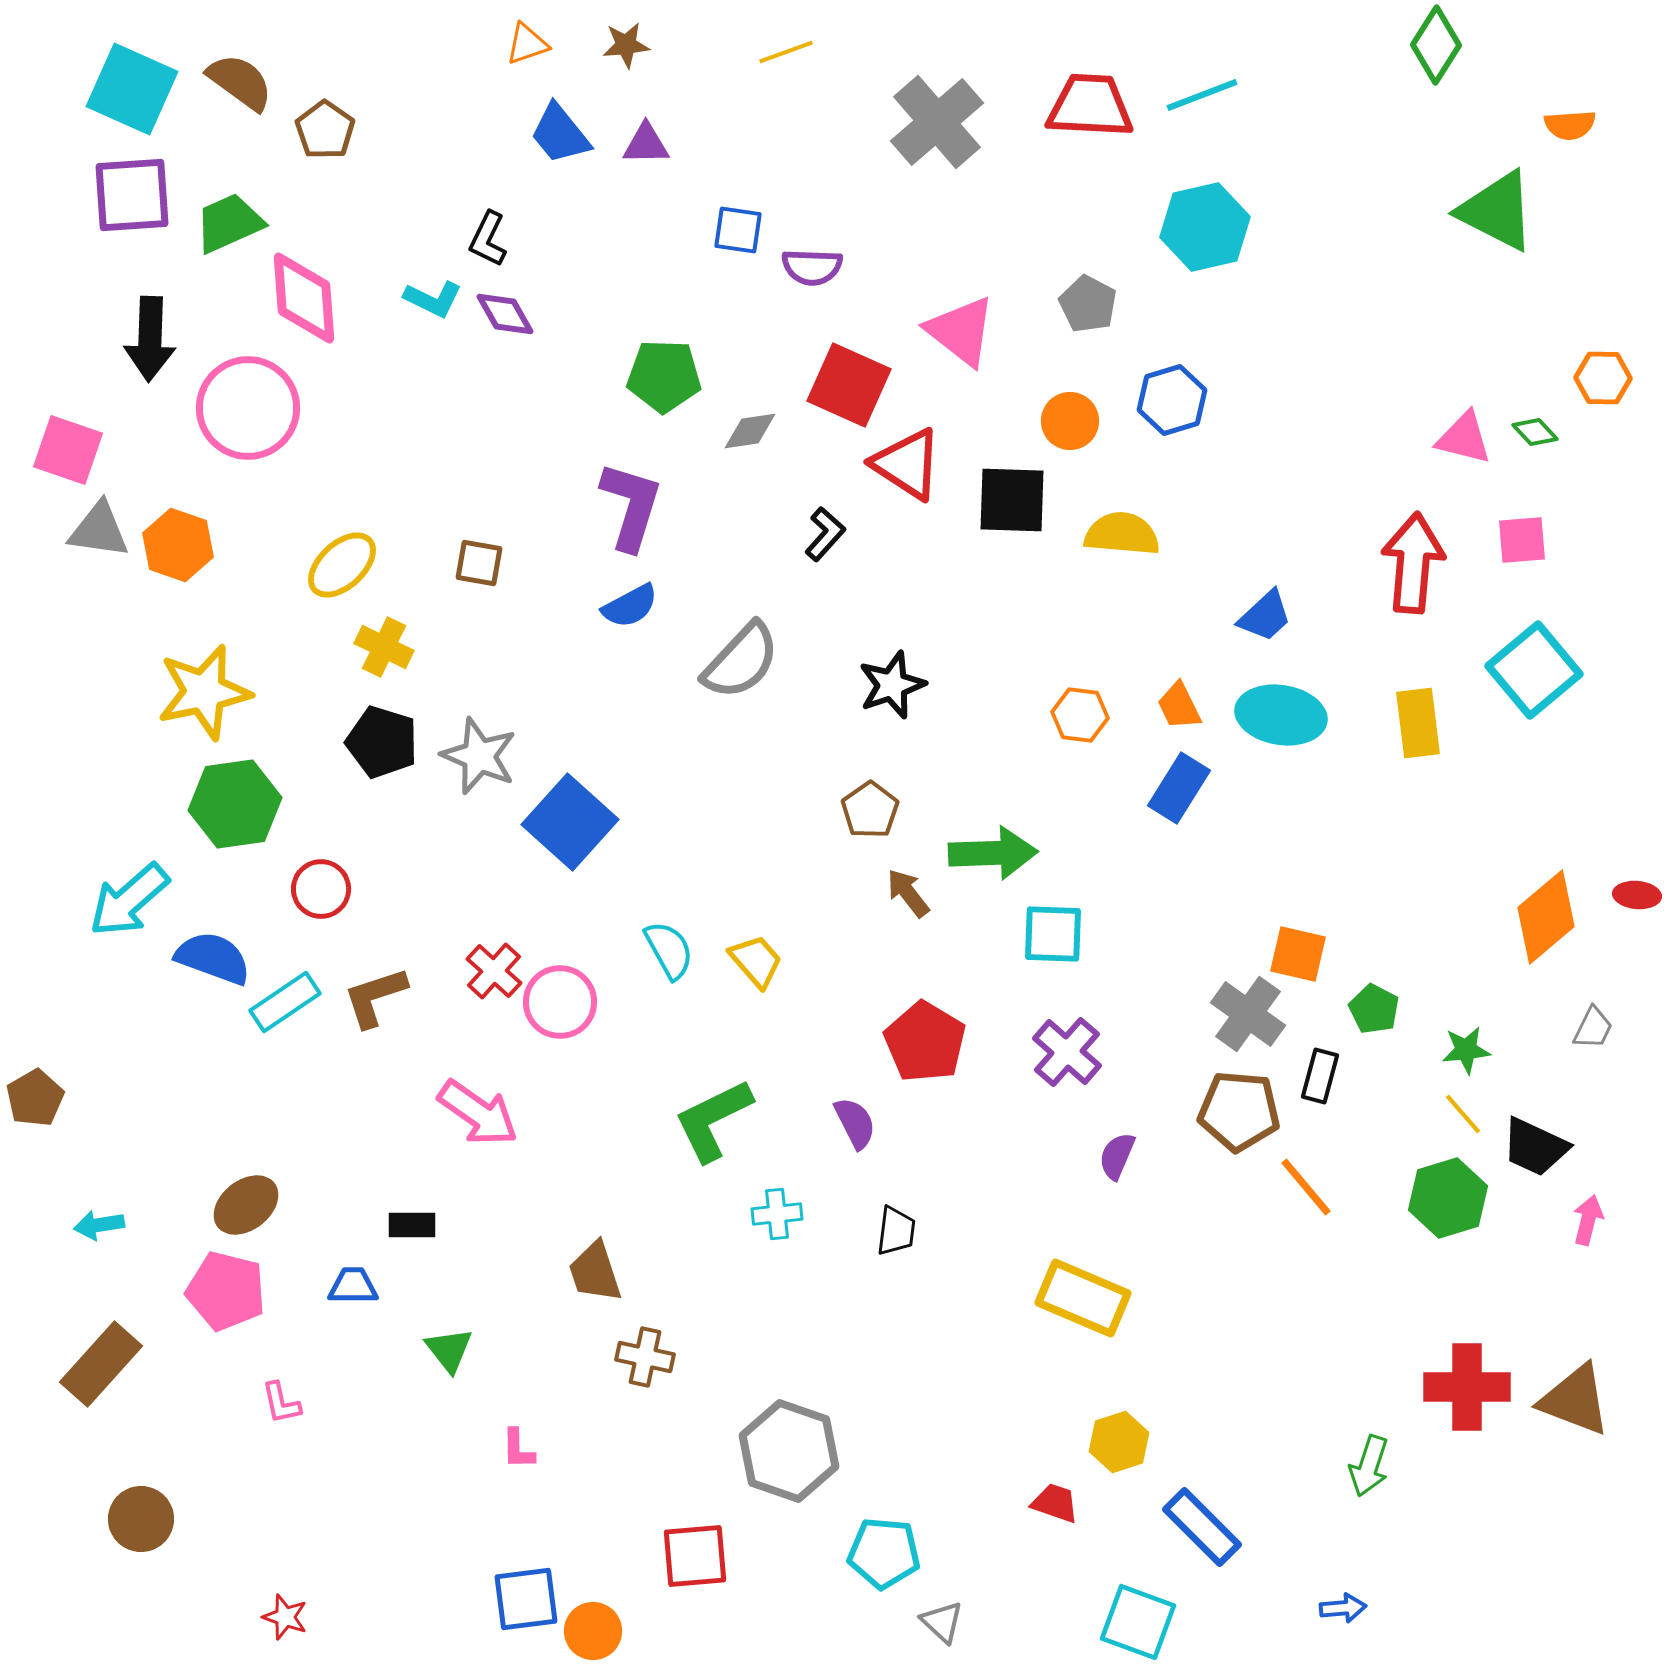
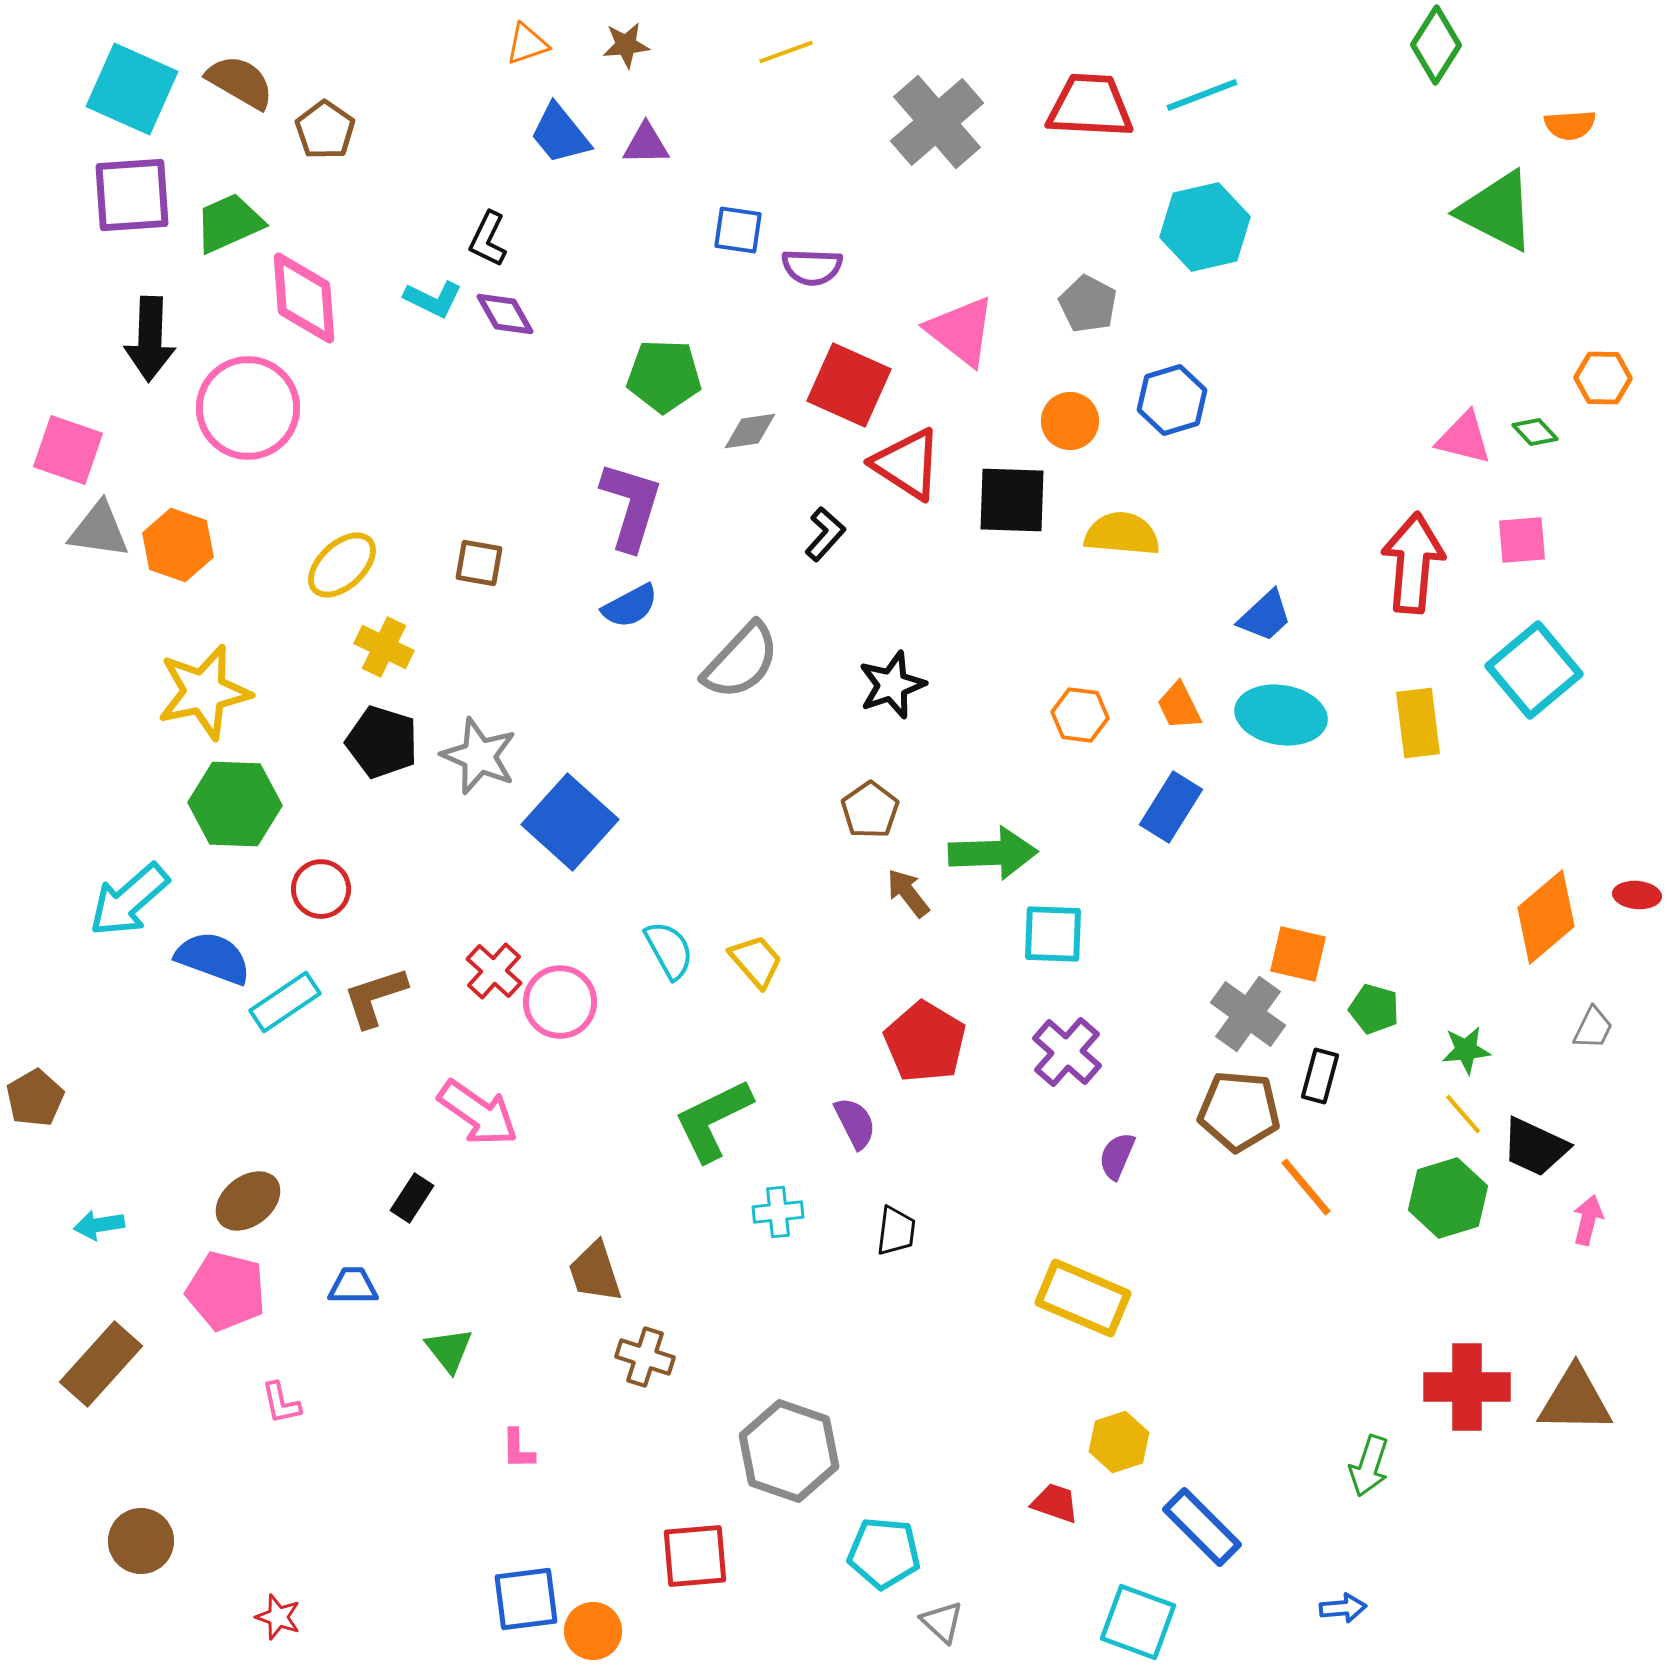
brown semicircle at (240, 82): rotated 6 degrees counterclockwise
blue rectangle at (1179, 788): moved 8 px left, 19 px down
green hexagon at (235, 804): rotated 10 degrees clockwise
green pentagon at (1374, 1009): rotated 12 degrees counterclockwise
brown ellipse at (246, 1205): moved 2 px right, 4 px up
cyan cross at (777, 1214): moved 1 px right, 2 px up
black rectangle at (412, 1225): moved 27 px up; rotated 57 degrees counterclockwise
brown cross at (645, 1357): rotated 6 degrees clockwise
brown triangle at (1575, 1400): rotated 20 degrees counterclockwise
brown circle at (141, 1519): moved 22 px down
red star at (285, 1617): moved 7 px left
